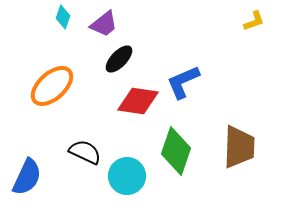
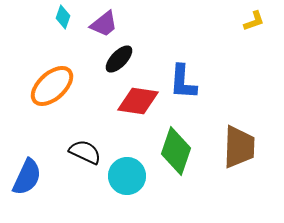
blue L-shape: rotated 63 degrees counterclockwise
